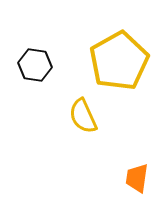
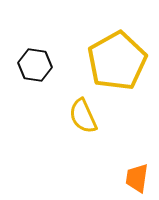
yellow pentagon: moved 2 px left
